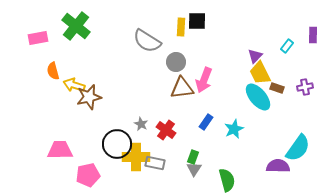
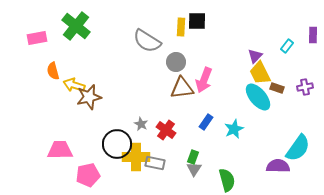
pink rectangle: moved 1 px left
